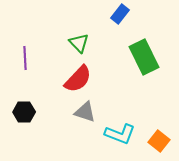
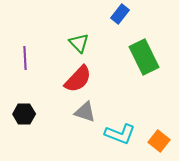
black hexagon: moved 2 px down
